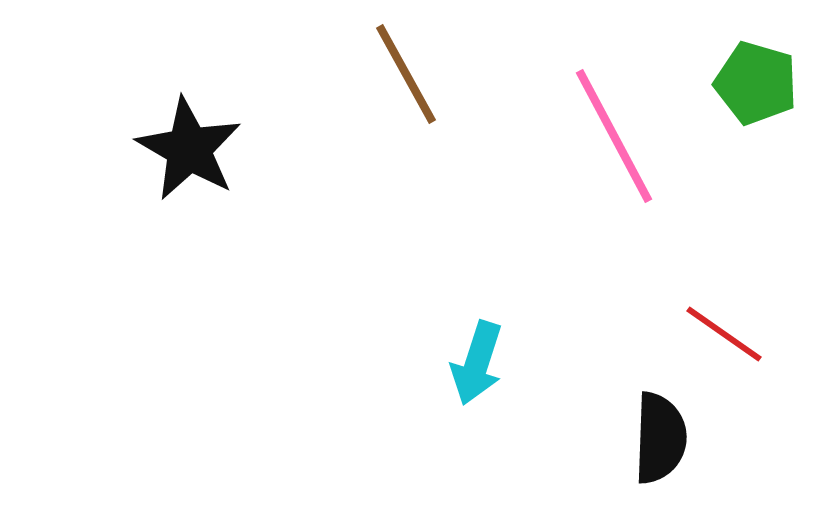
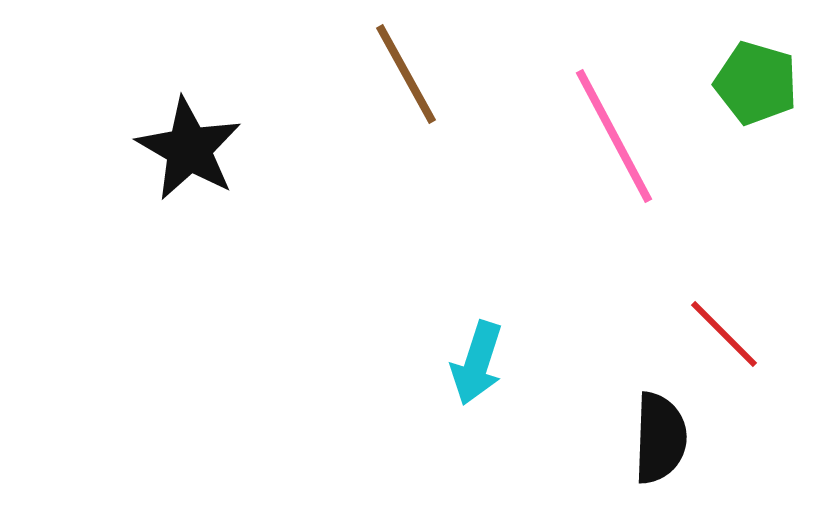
red line: rotated 10 degrees clockwise
